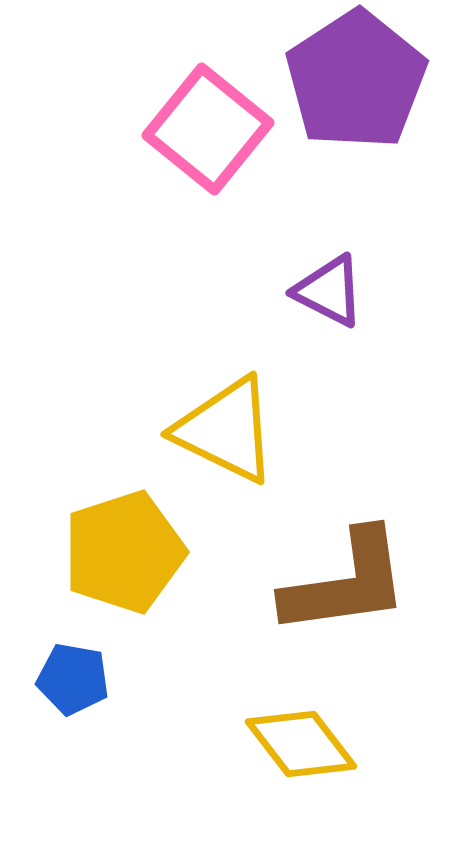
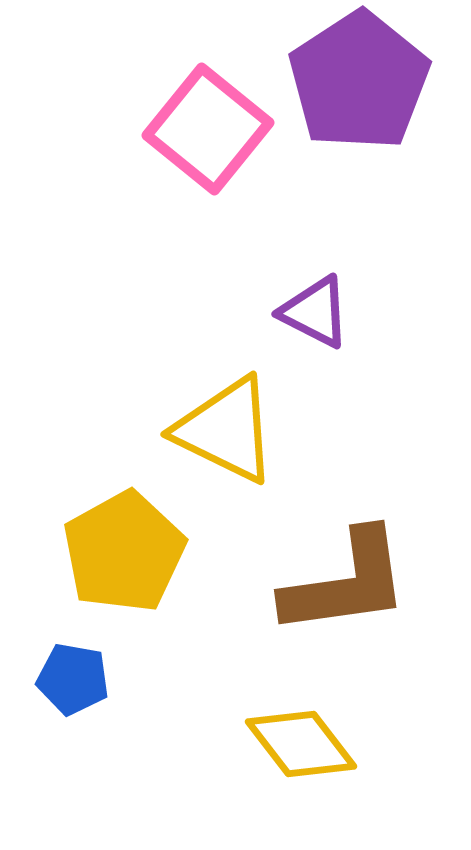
purple pentagon: moved 3 px right, 1 px down
purple triangle: moved 14 px left, 21 px down
yellow pentagon: rotated 11 degrees counterclockwise
